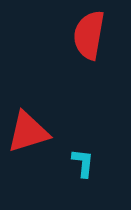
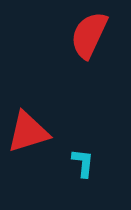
red semicircle: rotated 15 degrees clockwise
